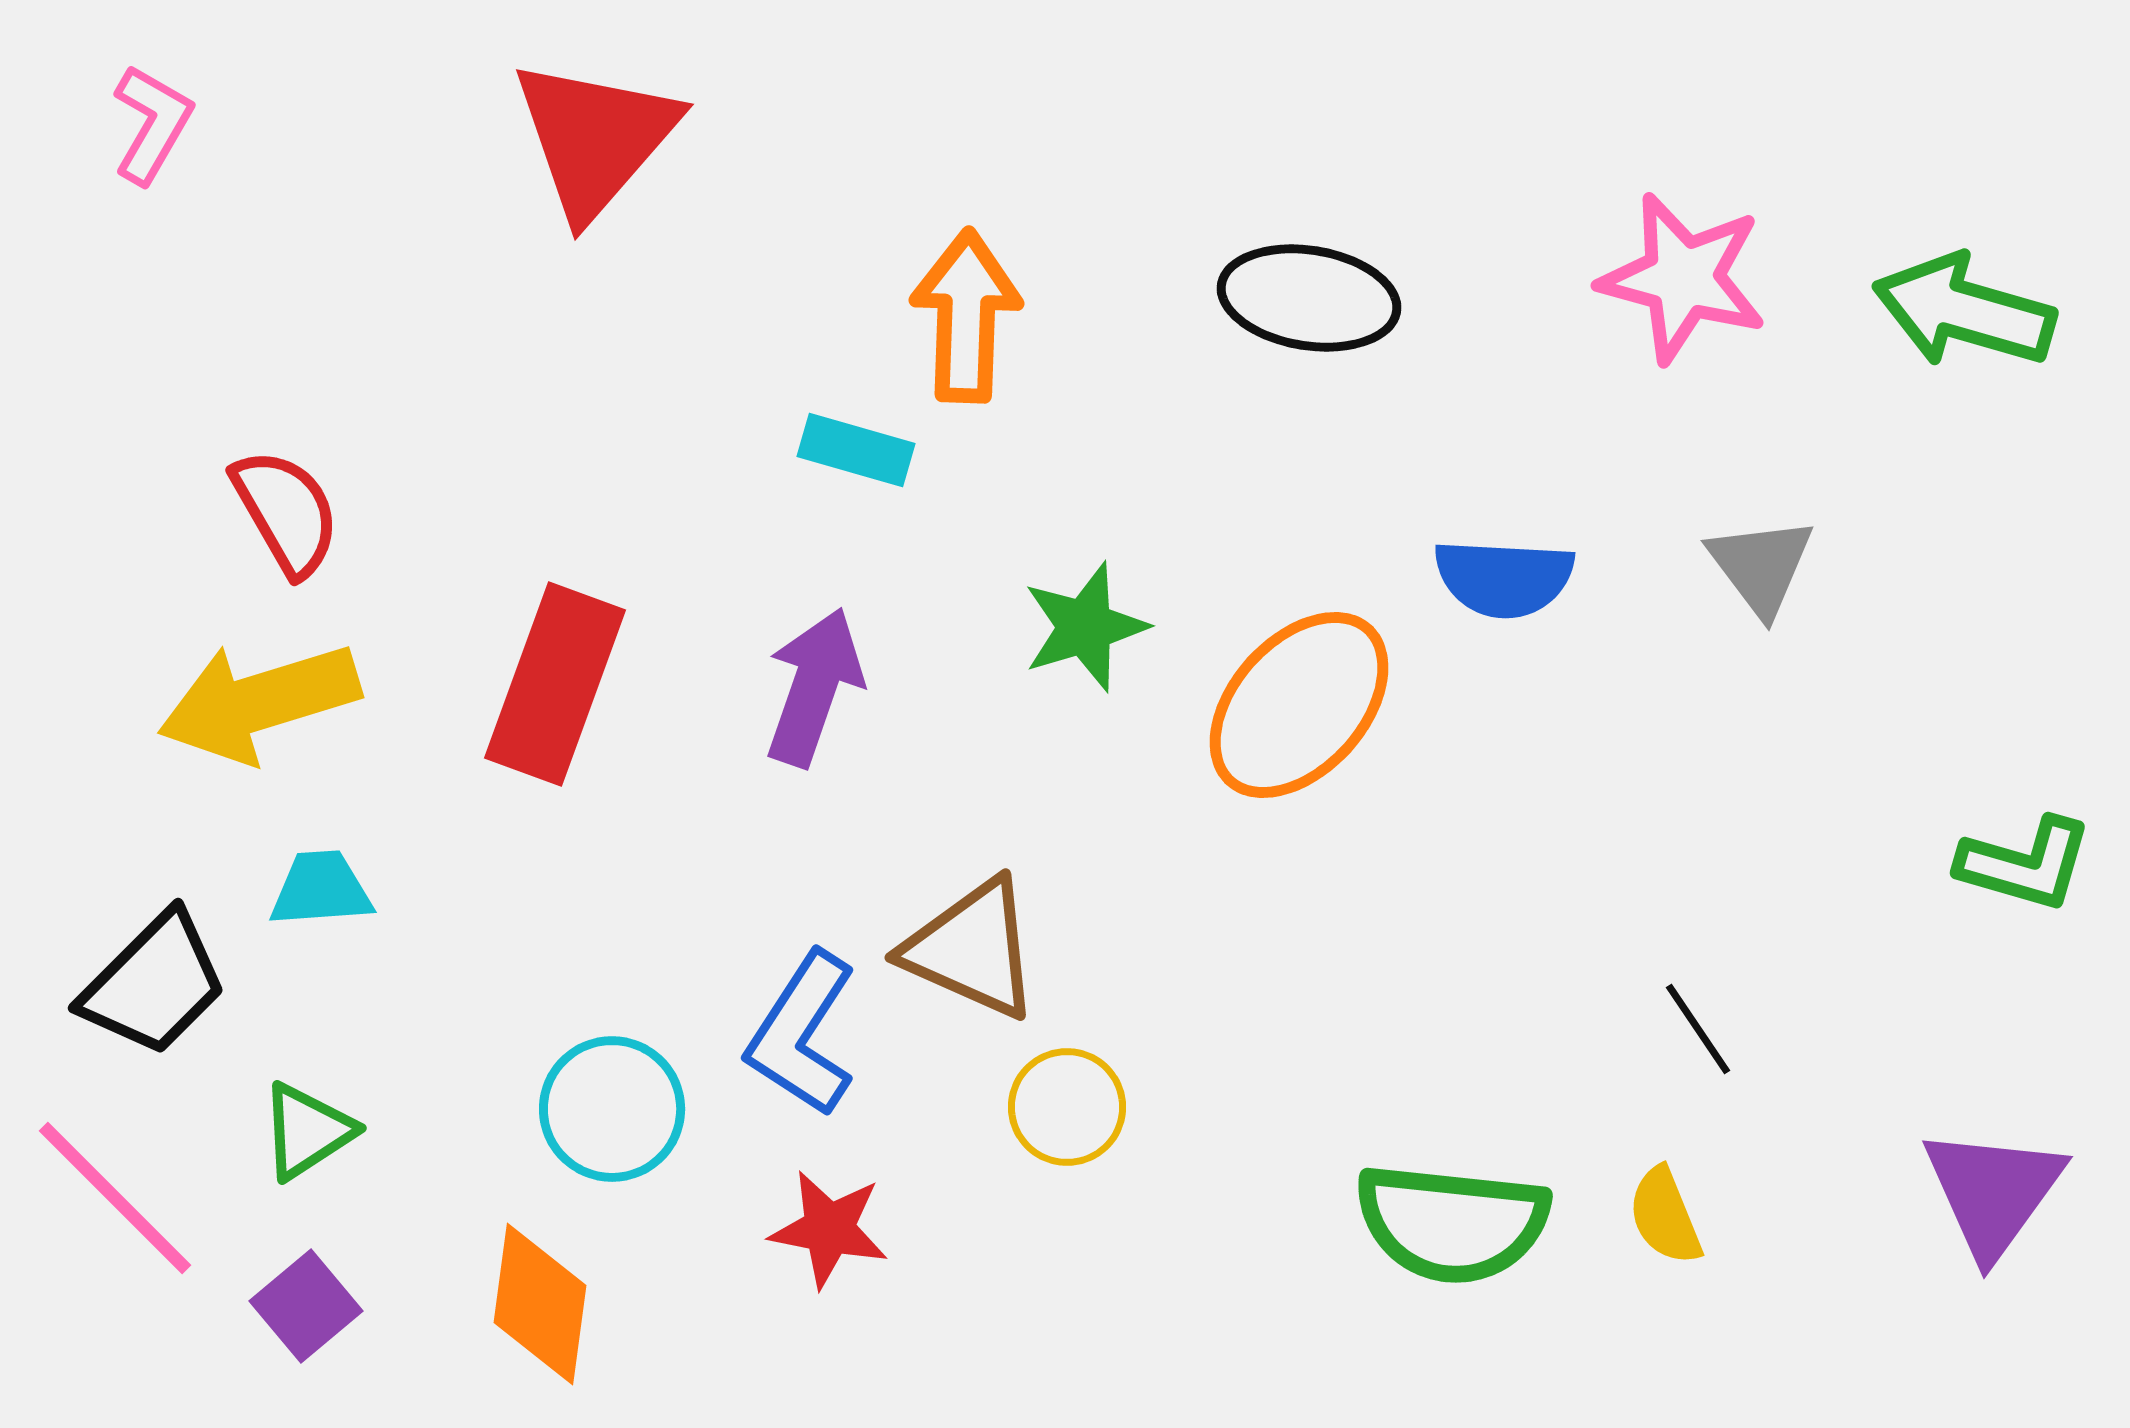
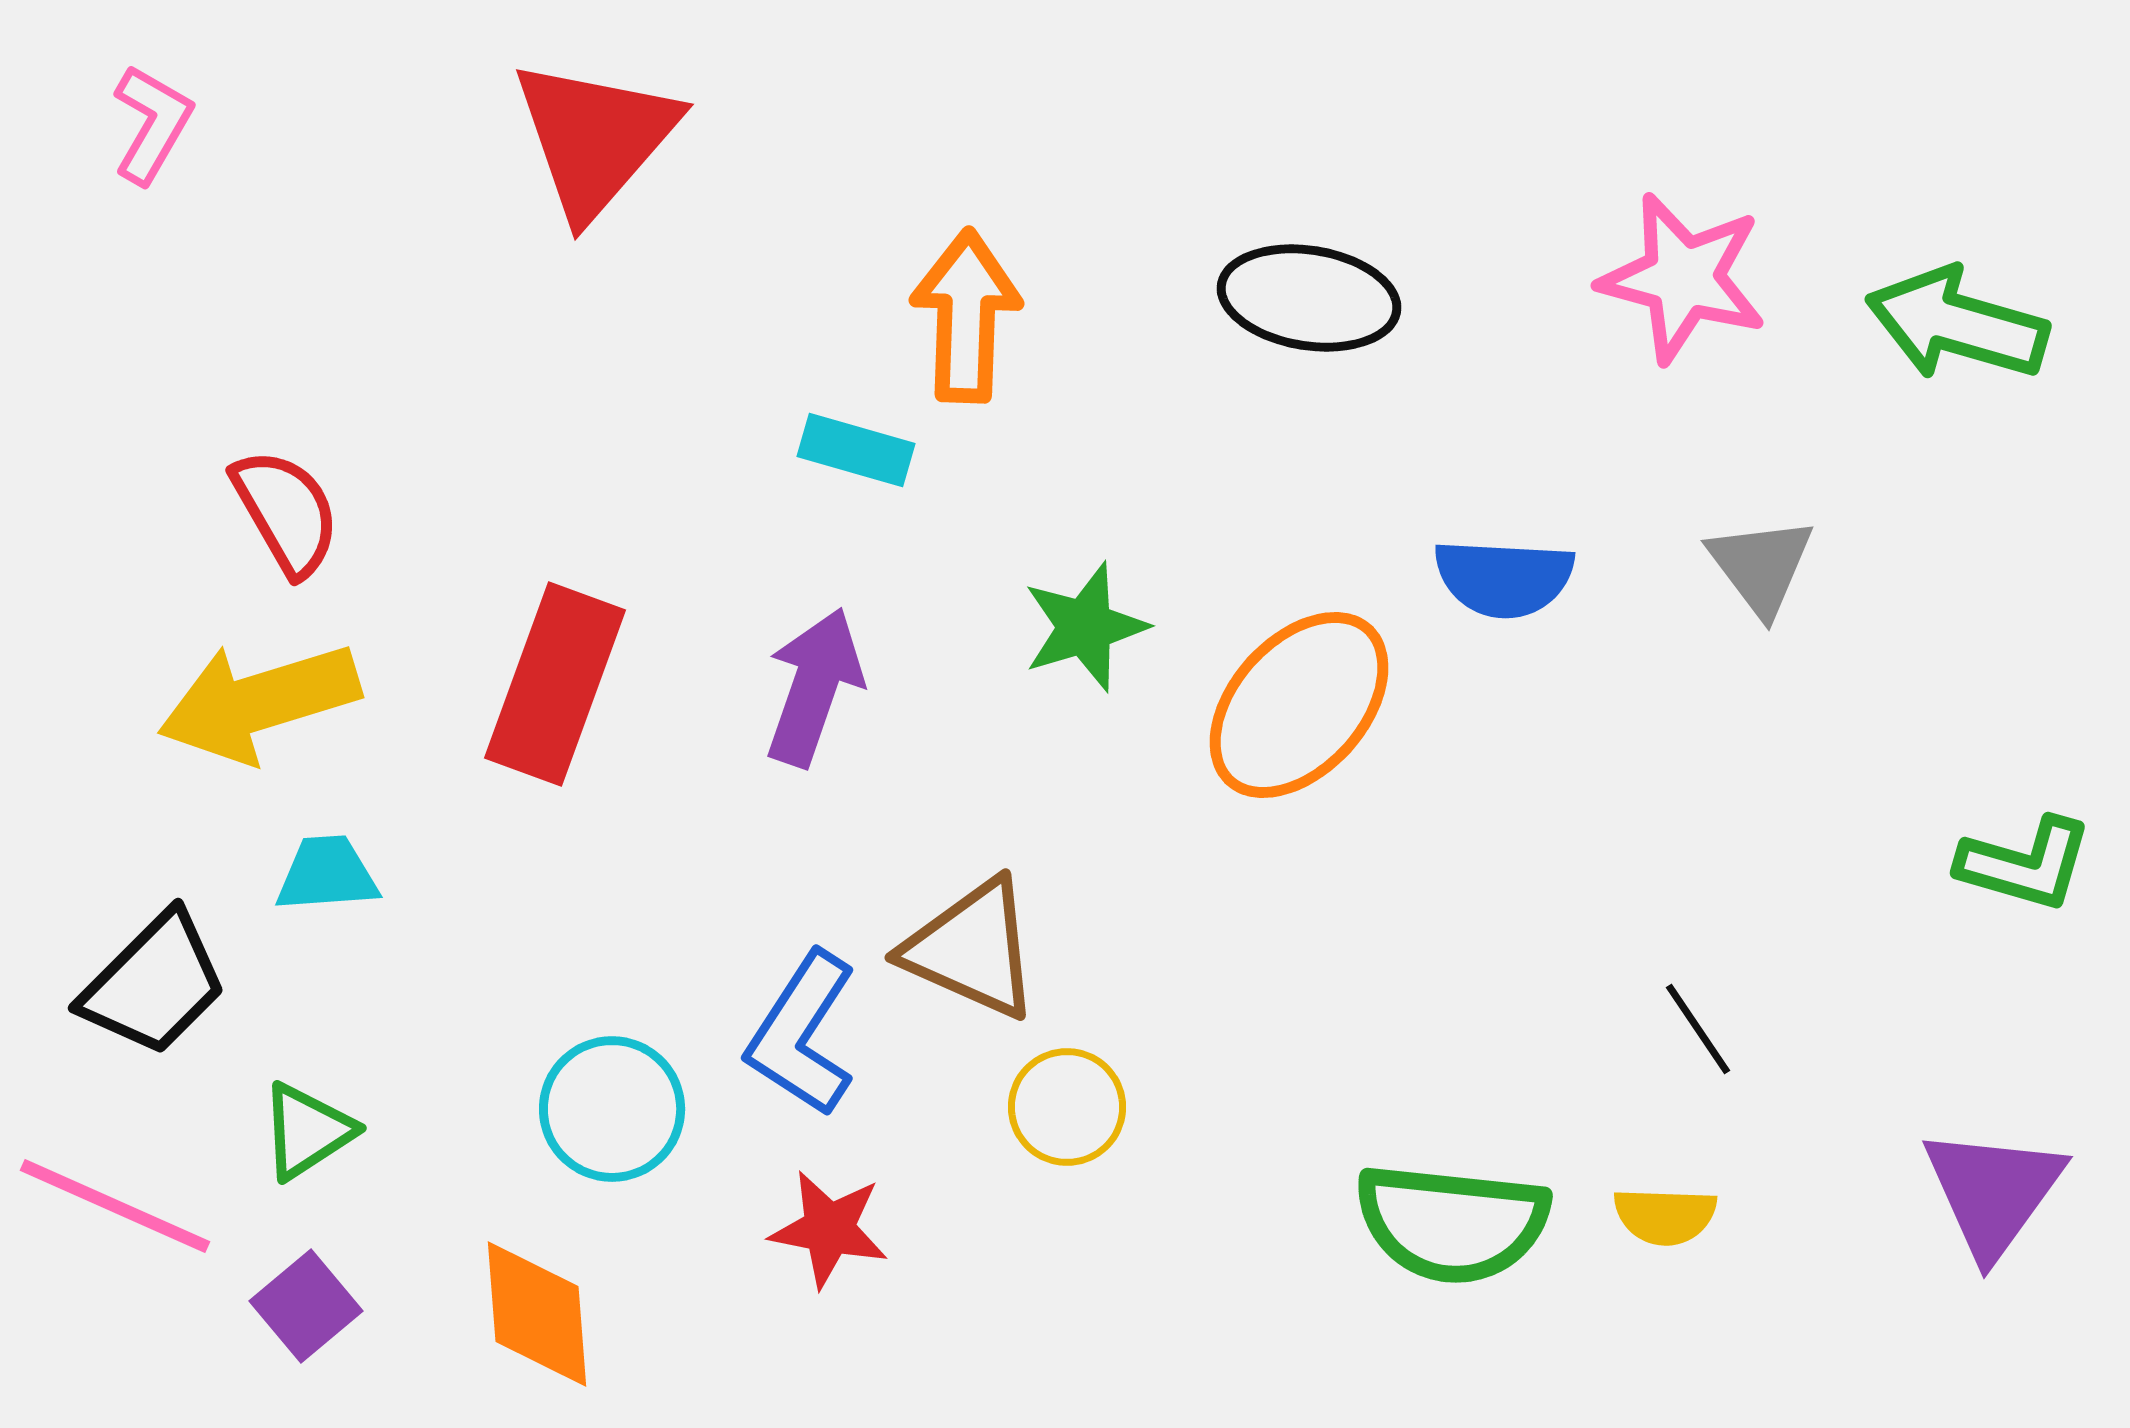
green arrow: moved 7 px left, 13 px down
cyan trapezoid: moved 6 px right, 15 px up
pink line: moved 8 px down; rotated 21 degrees counterclockwise
yellow semicircle: rotated 66 degrees counterclockwise
orange diamond: moved 3 px left, 10 px down; rotated 12 degrees counterclockwise
